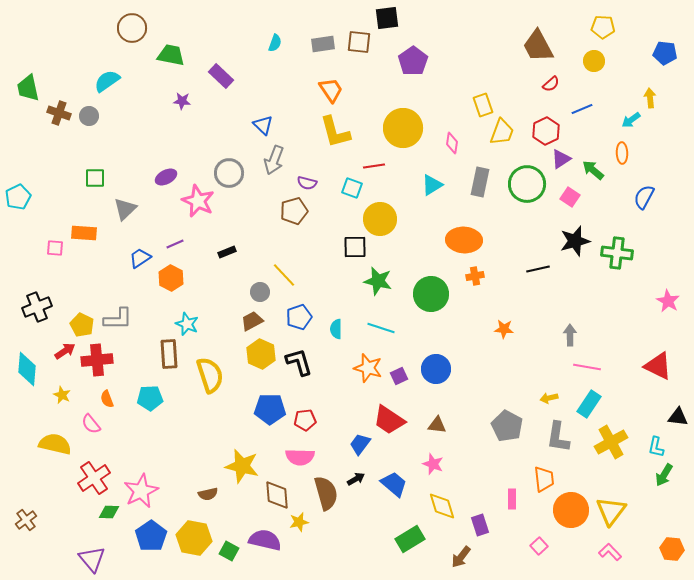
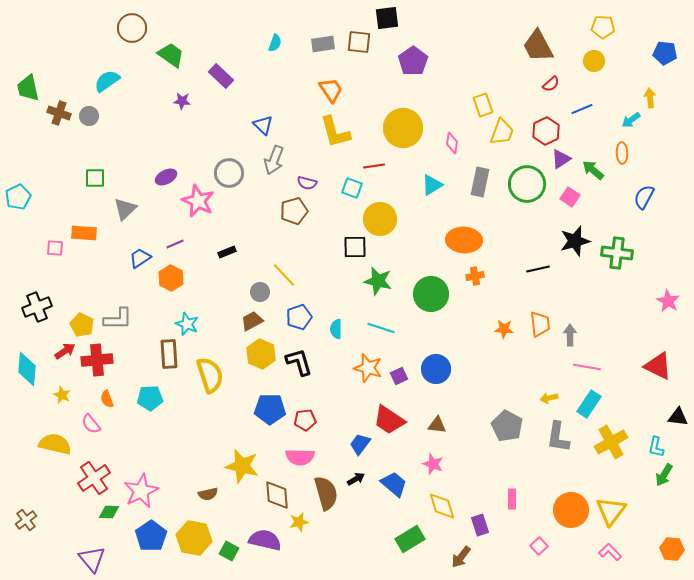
green trapezoid at (171, 55): rotated 24 degrees clockwise
orange trapezoid at (544, 479): moved 4 px left, 155 px up
